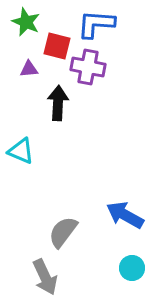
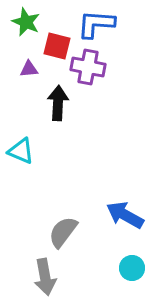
gray arrow: rotated 15 degrees clockwise
